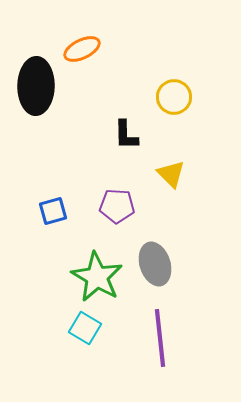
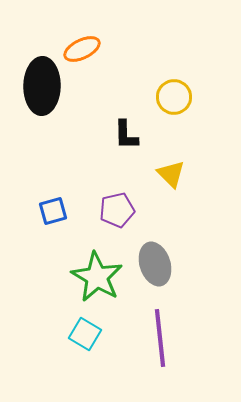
black ellipse: moved 6 px right
purple pentagon: moved 4 px down; rotated 16 degrees counterclockwise
cyan square: moved 6 px down
